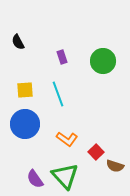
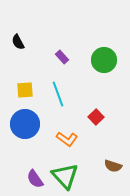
purple rectangle: rotated 24 degrees counterclockwise
green circle: moved 1 px right, 1 px up
red square: moved 35 px up
brown semicircle: moved 2 px left
